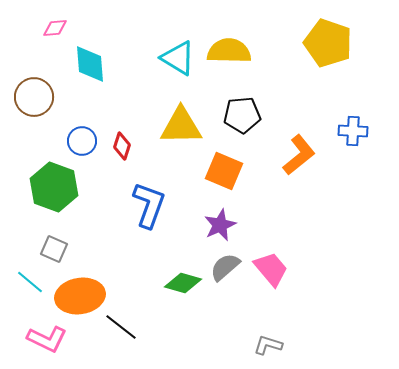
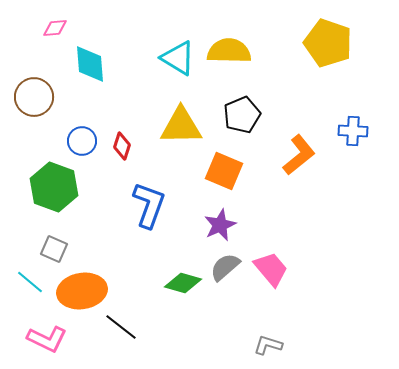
black pentagon: rotated 18 degrees counterclockwise
orange ellipse: moved 2 px right, 5 px up
